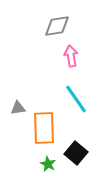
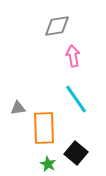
pink arrow: moved 2 px right
